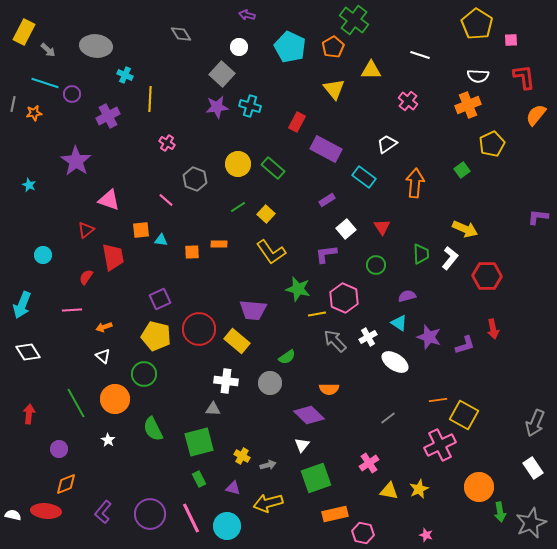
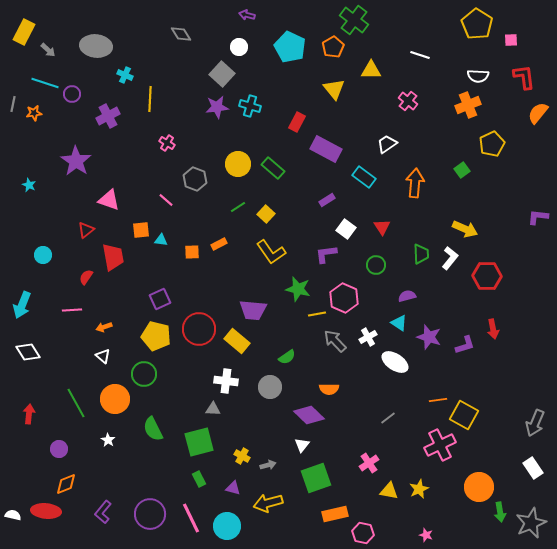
orange semicircle at (536, 115): moved 2 px right, 2 px up
white square at (346, 229): rotated 12 degrees counterclockwise
orange rectangle at (219, 244): rotated 28 degrees counterclockwise
gray circle at (270, 383): moved 4 px down
